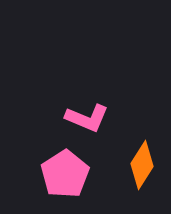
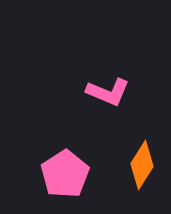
pink L-shape: moved 21 px right, 26 px up
